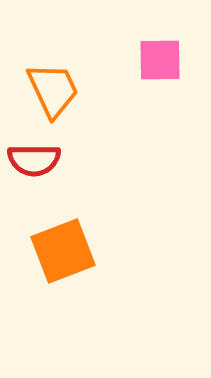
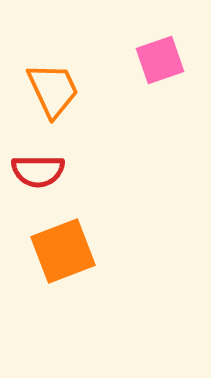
pink square: rotated 18 degrees counterclockwise
red semicircle: moved 4 px right, 11 px down
